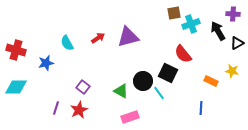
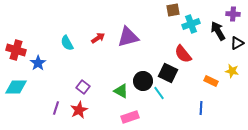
brown square: moved 1 px left, 3 px up
blue star: moved 8 px left; rotated 21 degrees counterclockwise
